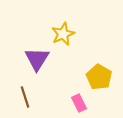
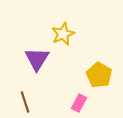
yellow pentagon: moved 2 px up
brown line: moved 5 px down
pink rectangle: rotated 54 degrees clockwise
